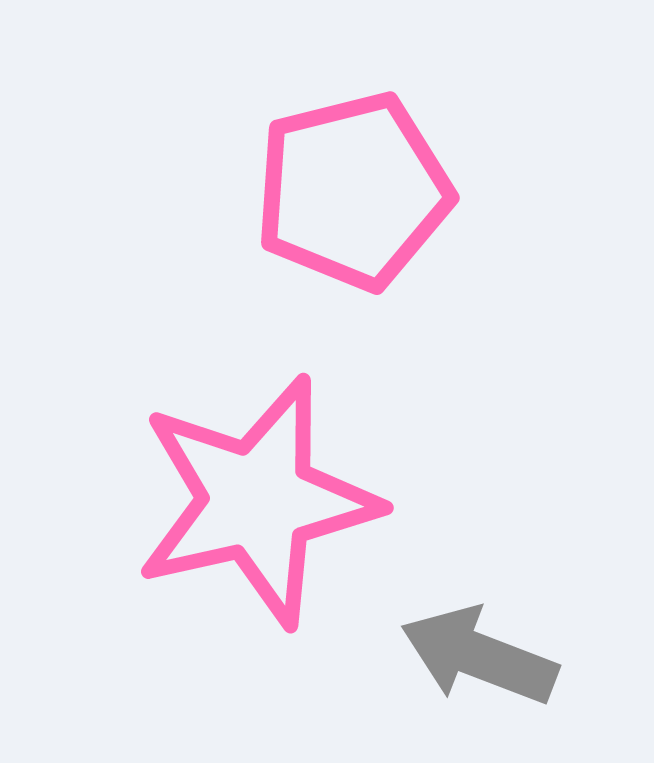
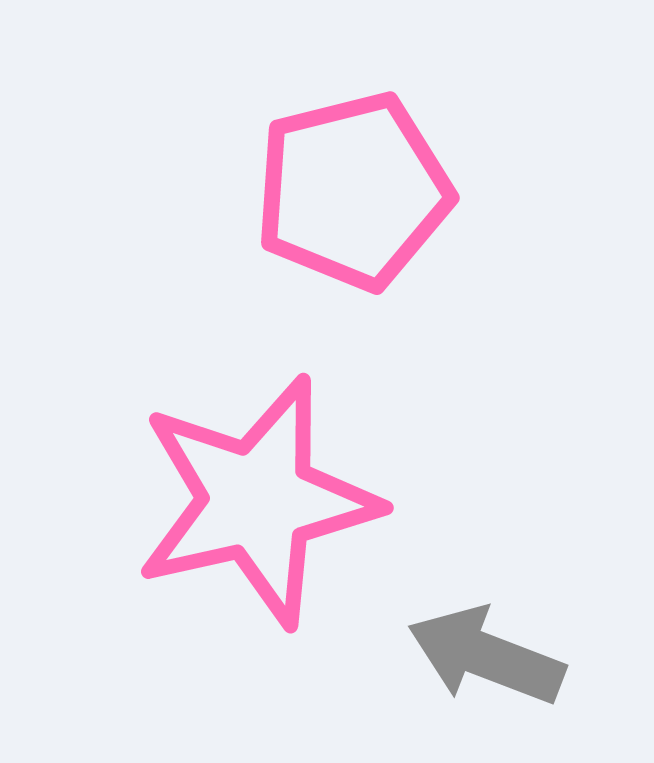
gray arrow: moved 7 px right
